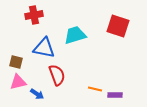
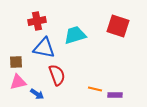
red cross: moved 3 px right, 6 px down
brown square: rotated 16 degrees counterclockwise
